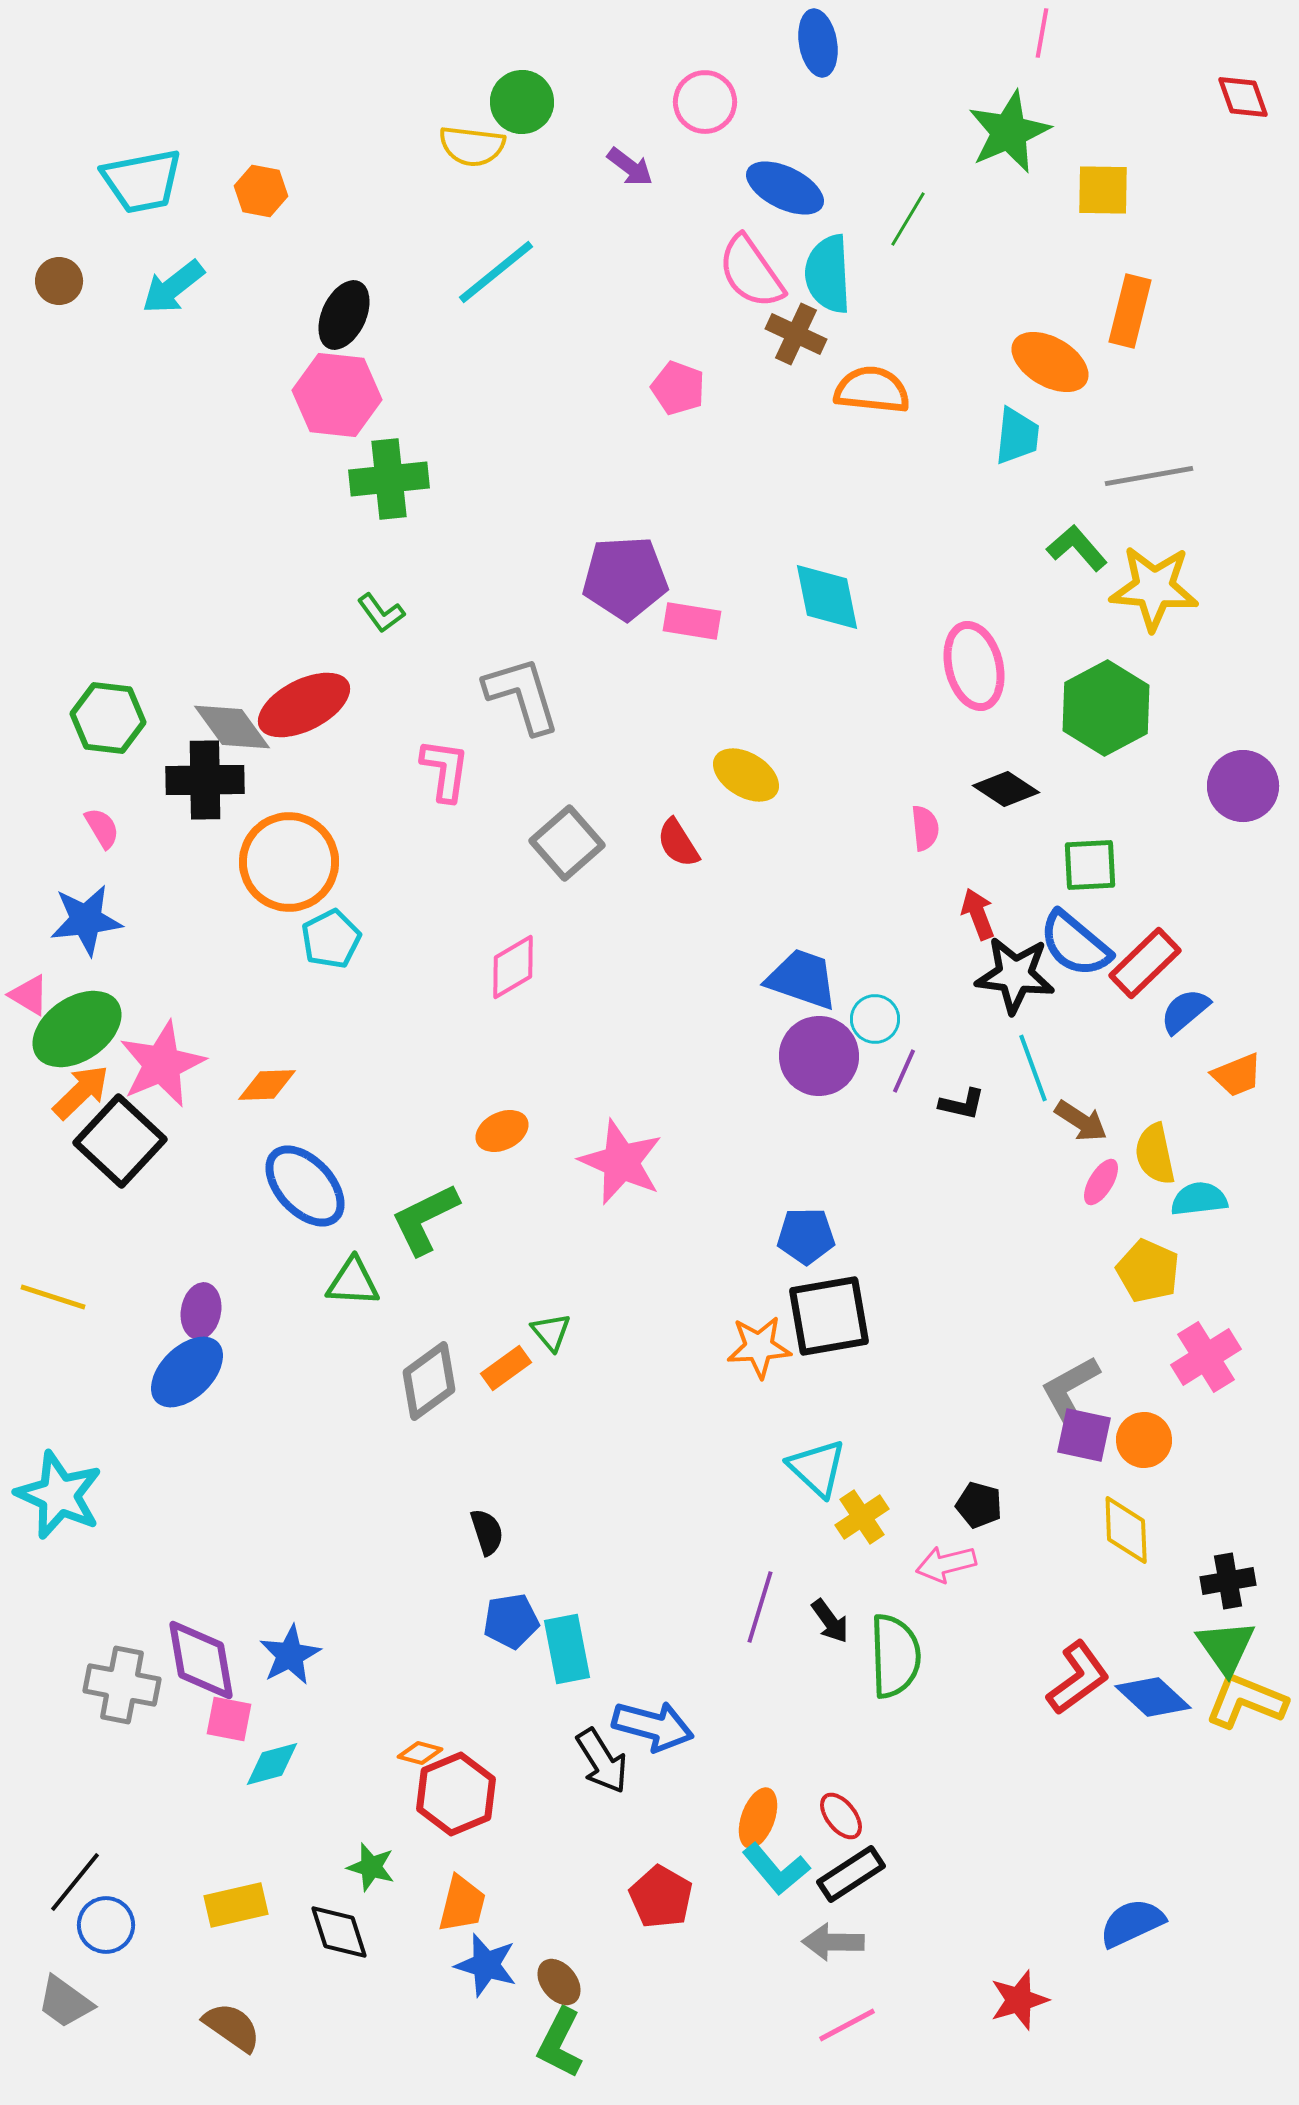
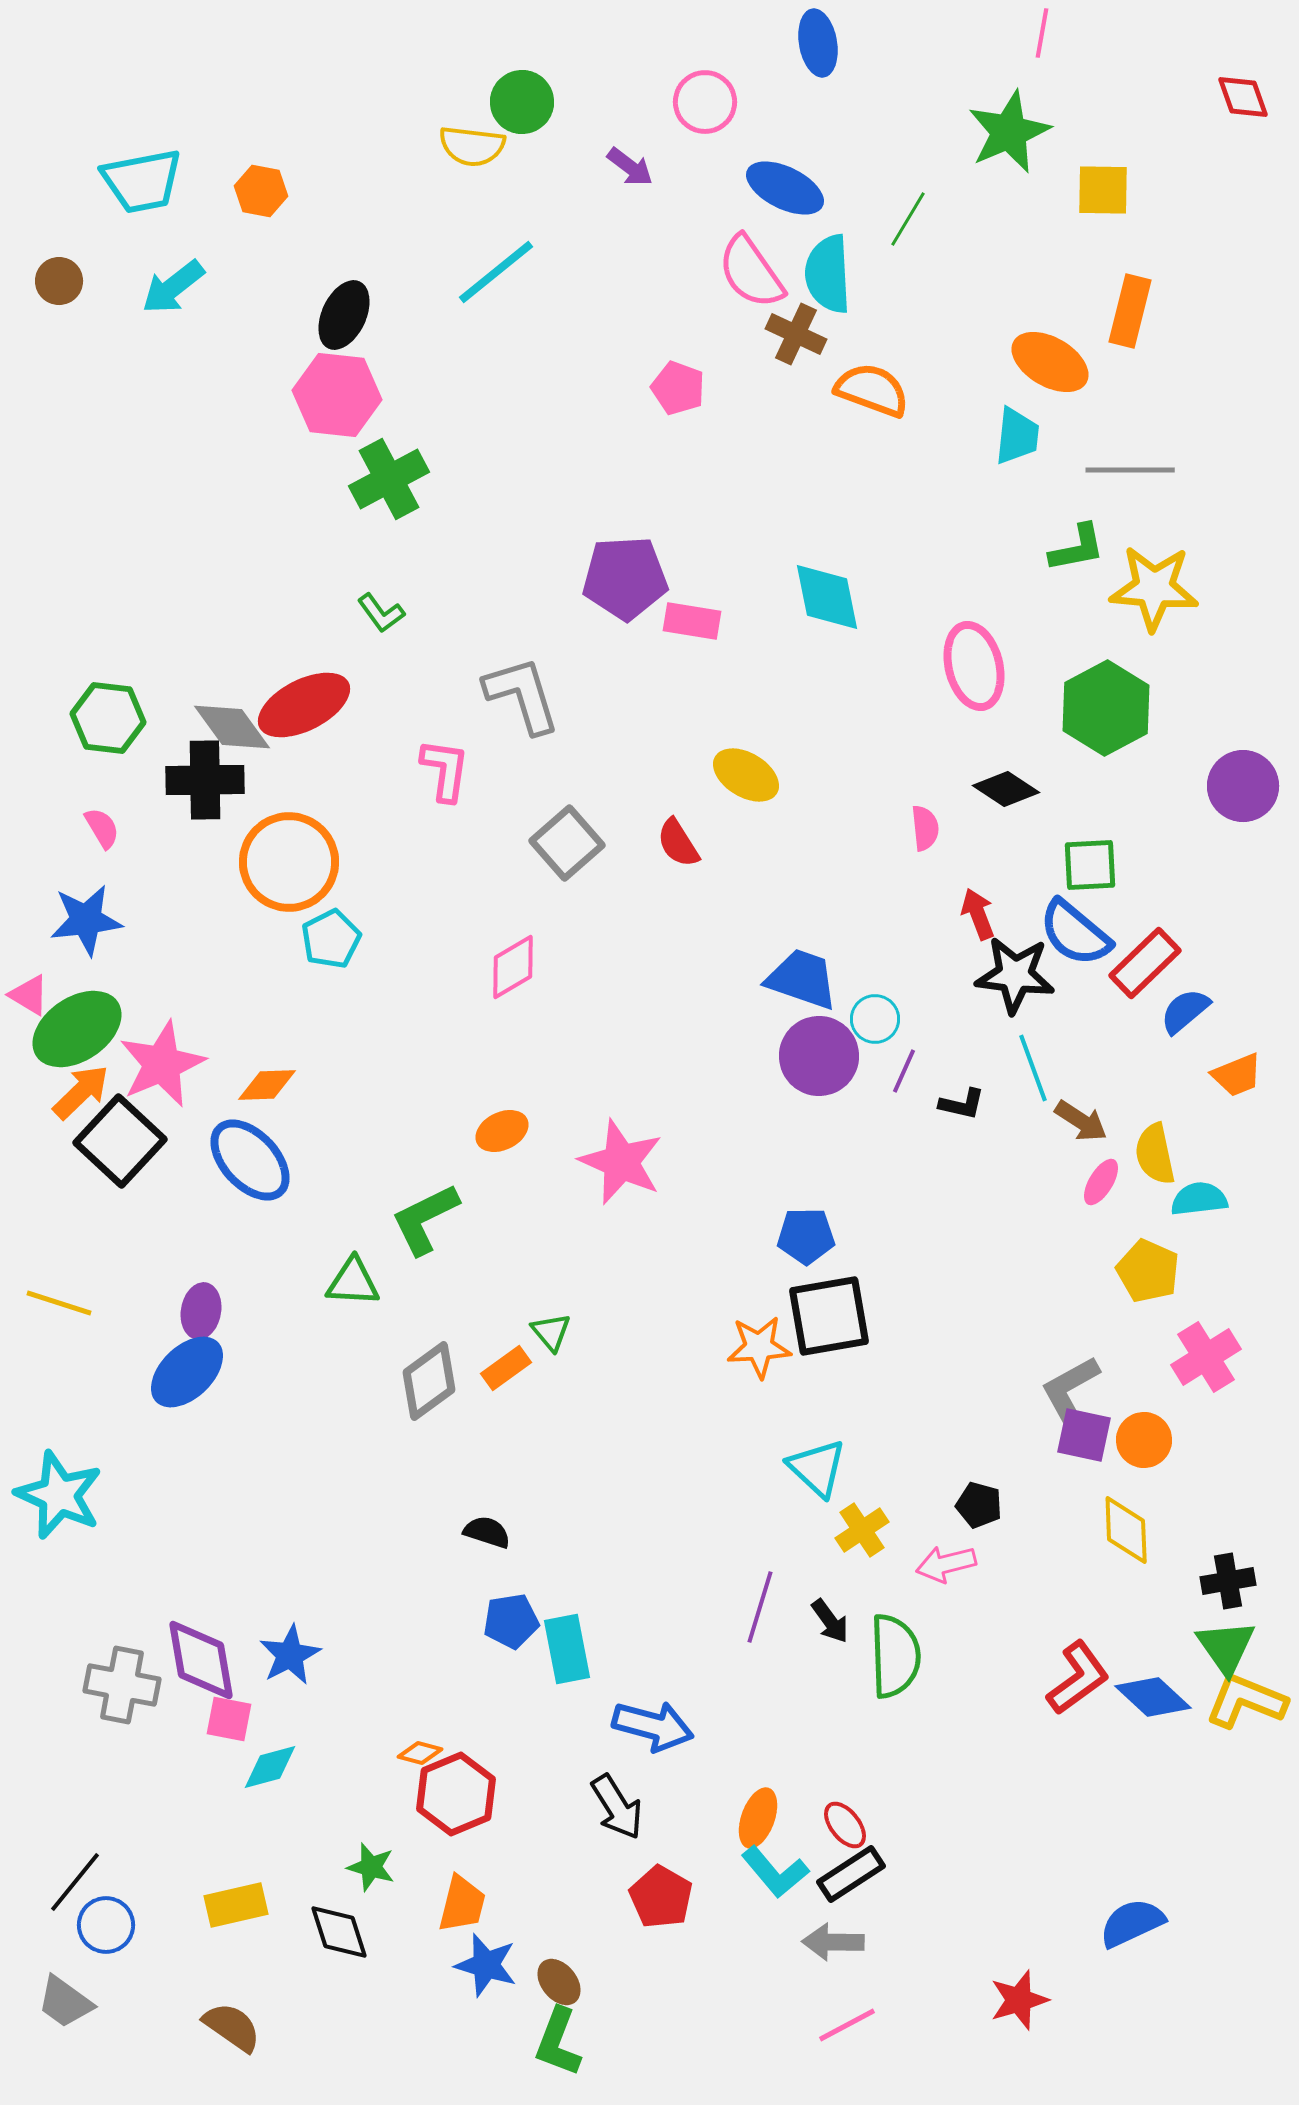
orange semicircle at (872, 390): rotated 14 degrees clockwise
gray line at (1149, 476): moved 19 px left, 6 px up; rotated 10 degrees clockwise
green cross at (389, 479): rotated 22 degrees counterclockwise
green L-shape at (1077, 548): rotated 120 degrees clockwise
blue semicircle at (1075, 944): moved 11 px up
blue ellipse at (305, 1186): moved 55 px left, 26 px up
yellow line at (53, 1297): moved 6 px right, 6 px down
yellow cross at (862, 1517): moved 13 px down
black semicircle at (487, 1532): rotated 54 degrees counterclockwise
black arrow at (602, 1761): moved 15 px right, 46 px down
cyan diamond at (272, 1764): moved 2 px left, 3 px down
red ellipse at (841, 1816): moved 4 px right, 9 px down
cyan L-shape at (776, 1869): moved 1 px left, 3 px down
green L-shape at (560, 2043): moved 2 px left, 1 px up; rotated 6 degrees counterclockwise
